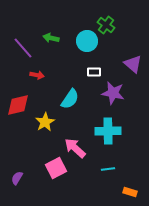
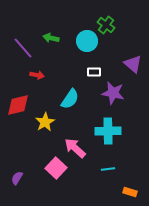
pink square: rotated 20 degrees counterclockwise
